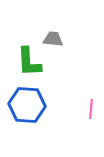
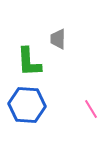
gray trapezoid: moved 5 px right; rotated 95 degrees counterclockwise
pink line: rotated 36 degrees counterclockwise
